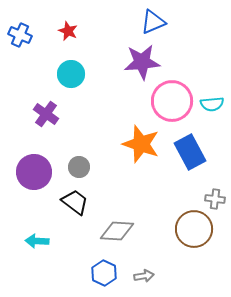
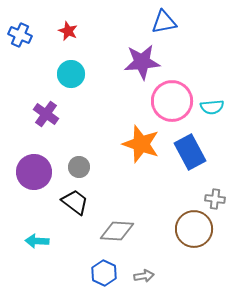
blue triangle: moved 11 px right; rotated 12 degrees clockwise
cyan semicircle: moved 3 px down
